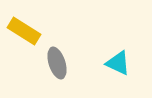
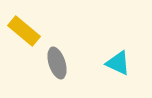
yellow rectangle: rotated 8 degrees clockwise
